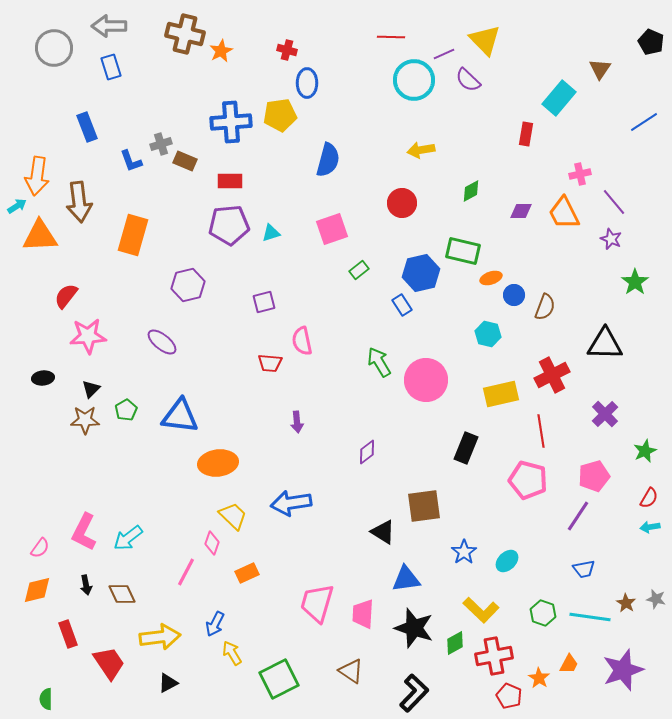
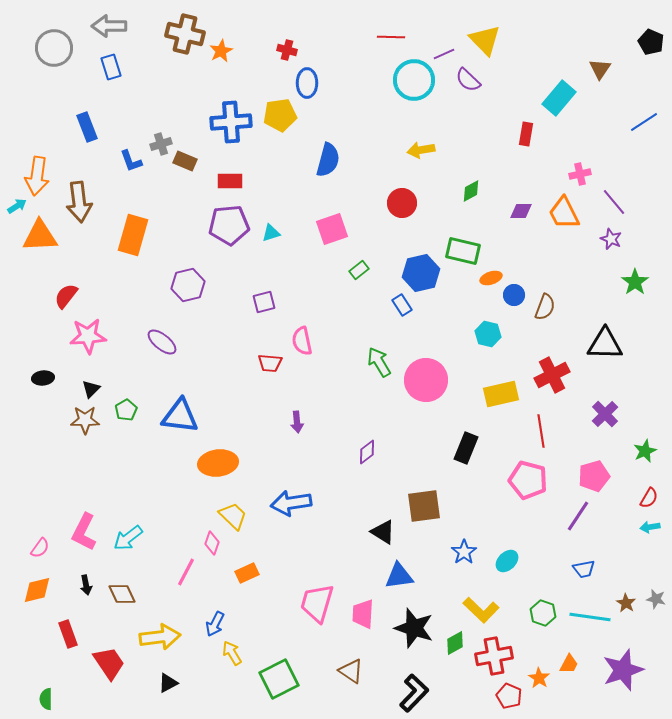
blue triangle at (406, 579): moved 7 px left, 3 px up
